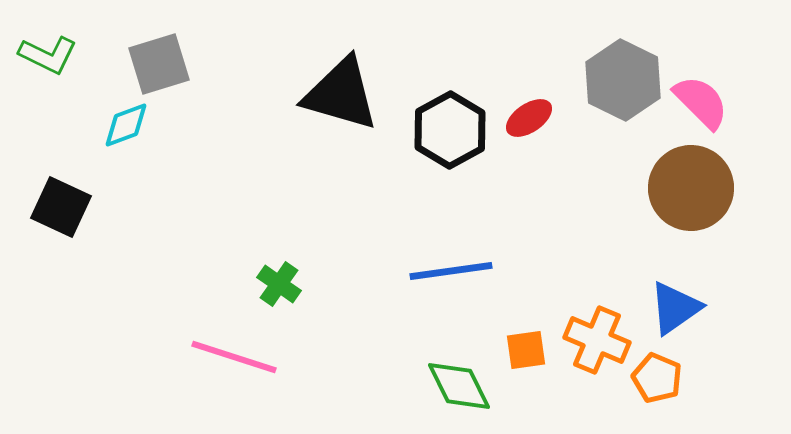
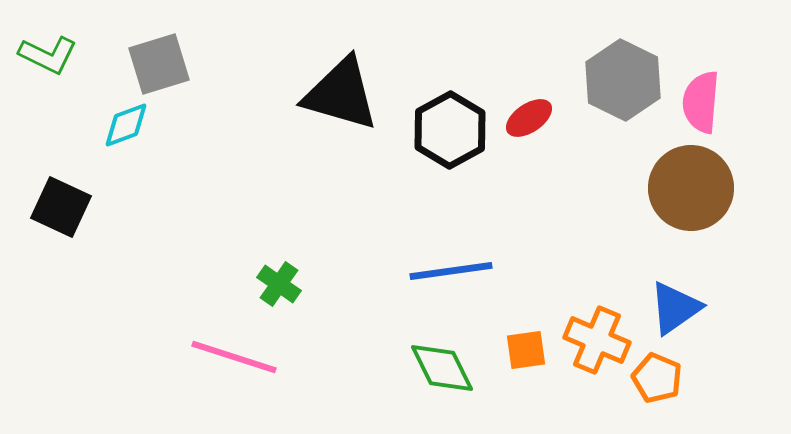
pink semicircle: rotated 130 degrees counterclockwise
green diamond: moved 17 px left, 18 px up
